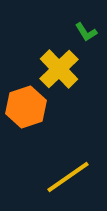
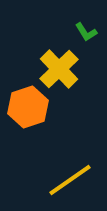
orange hexagon: moved 2 px right
yellow line: moved 2 px right, 3 px down
